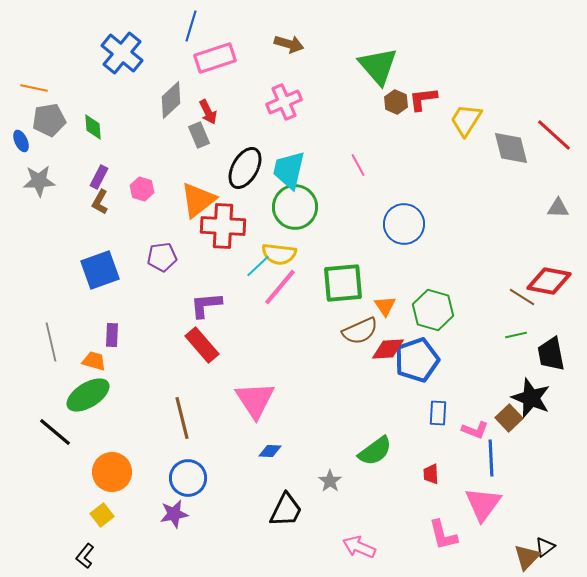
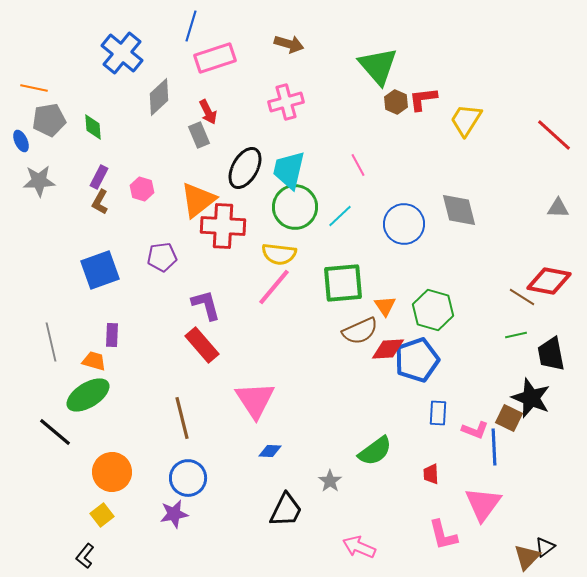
gray diamond at (171, 100): moved 12 px left, 3 px up
pink cross at (284, 102): moved 2 px right; rotated 8 degrees clockwise
gray diamond at (511, 148): moved 52 px left, 62 px down
cyan line at (258, 266): moved 82 px right, 50 px up
pink line at (280, 287): moved 6 px left
purple L-shape at (206, 305): rotated 80 degrees clockwise
brown square at (509, 418): rotated 20 degrees counterclockwise
blue line at (491, 458): moved 3 px right, 11 px up
